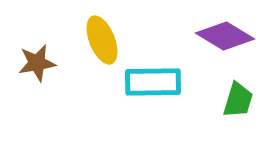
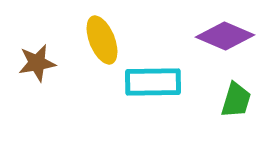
purple diamond: rotated 8 degrees counterclockwise
green trapezoid: moved 2 px left
